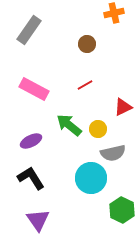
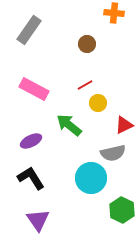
orange cross: rotated 18 degrees clockwise
red triangle: moved 1 px right, 18 px down
yellow circle: moved 26 px up
